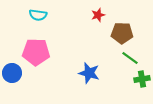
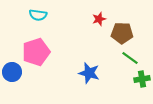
red star: moved 1 px right, 4 px down
pink pentagon: rotated 20 degrees counterclockwise
blue circle: moved 1 px up
